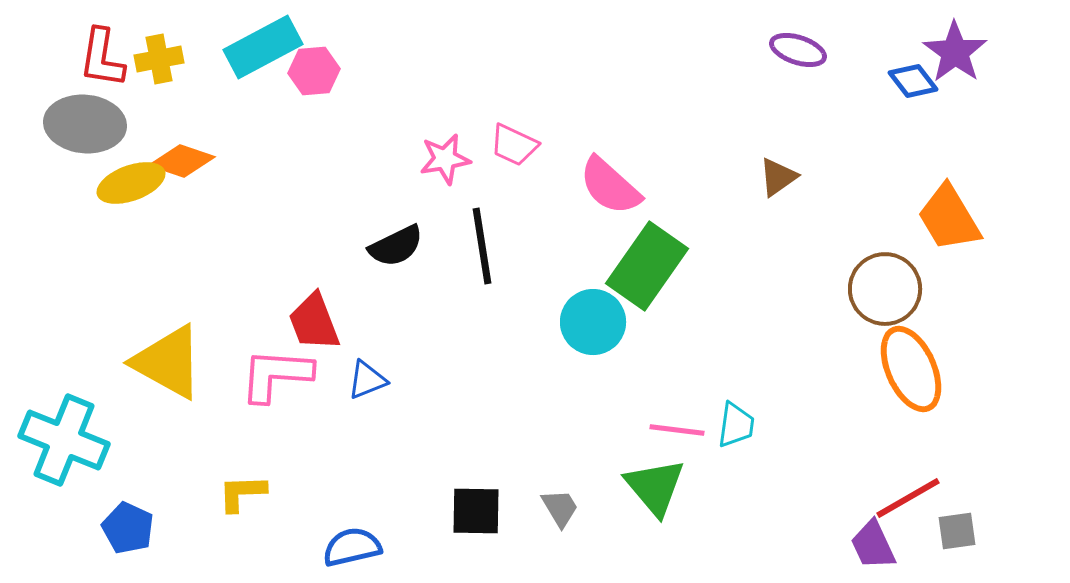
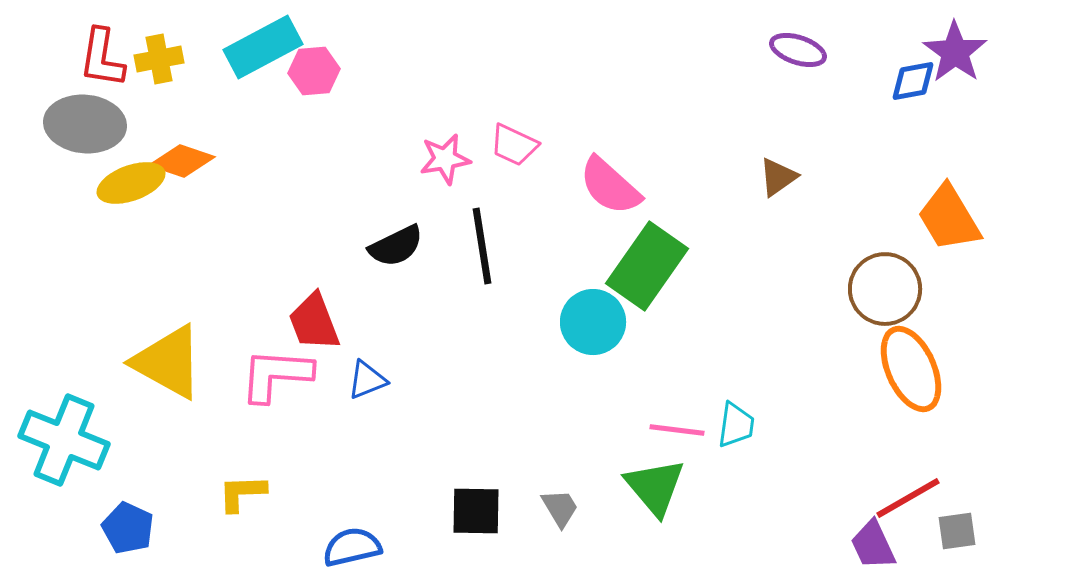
blue diamond: rotated 63 degrees counterclockwise
